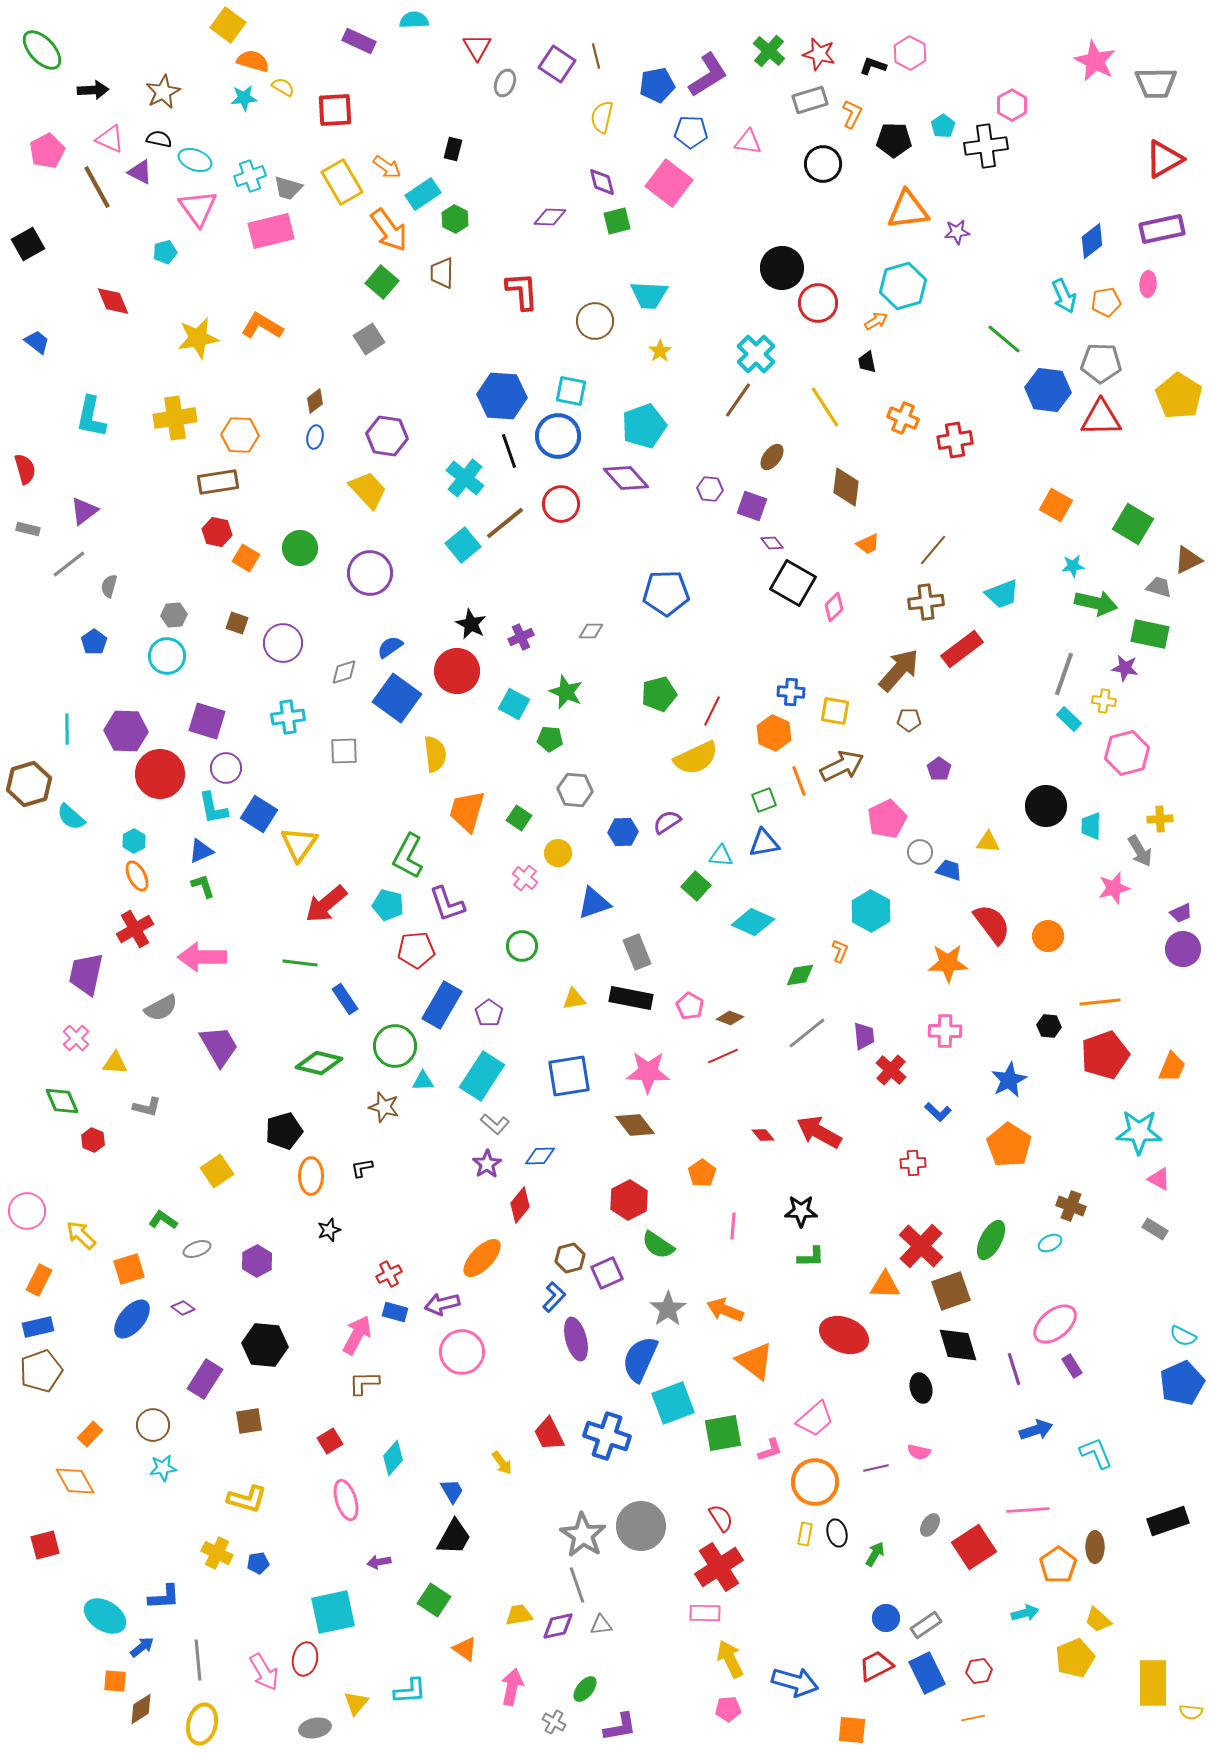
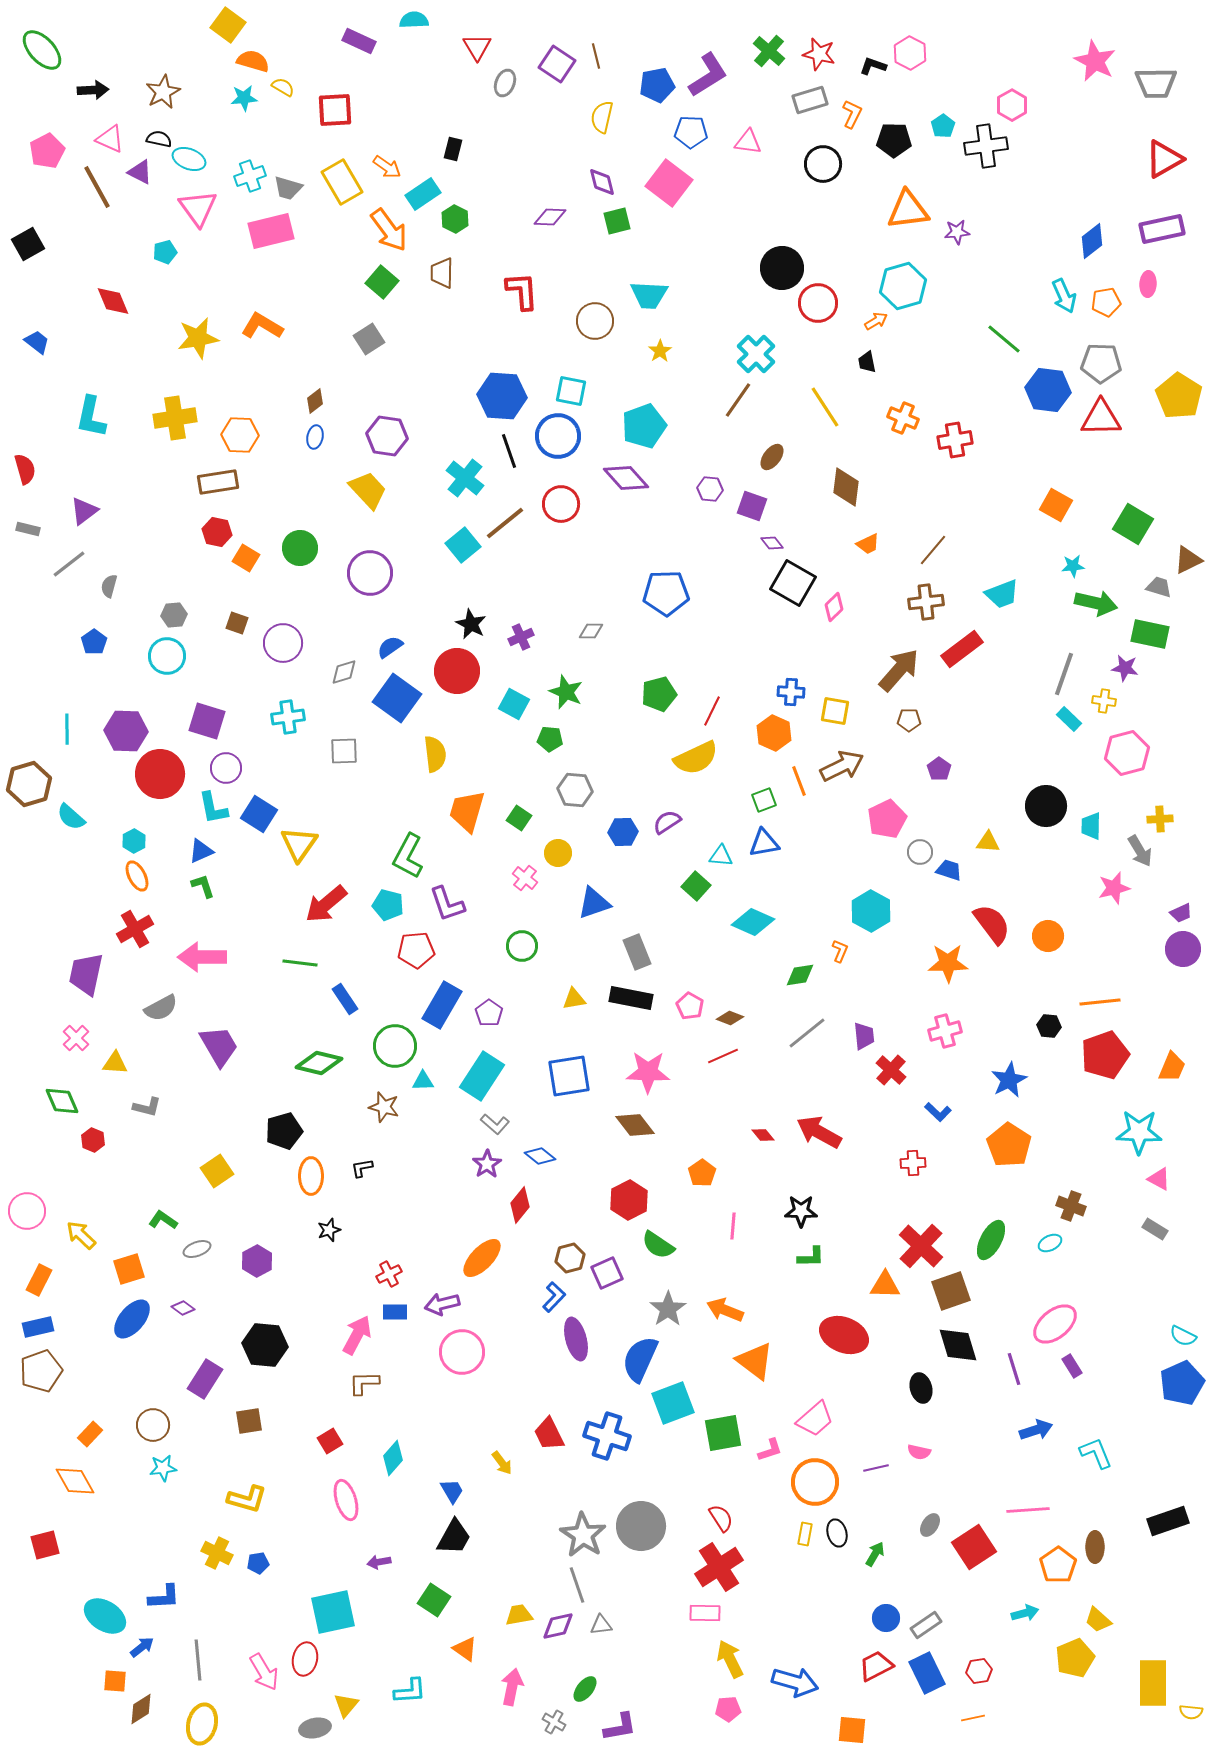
cyan ellipse at (195, 160): moved 6 px left, 1 px up
pink cross at (945, 1031): rotated 16 degrees counterclockwise
blue diamond at (540, 1156): rotated 40 degrees clockwise
blue rectangle at (395, 1312): rotated 15 degrees counterclockwise
yellow triangle at (356, 1703): moved 10 px left, 2 px down
